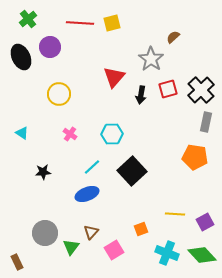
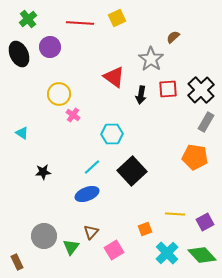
yellow square: moved 5 px right, 5 px up; rotated 12 degrees counterclockwise
black ellipse: moved 2 px left, 3 px up
red triangle: rotated 35 degrees counterclockwise
red square: rotated 12 degrees clockwise
gray rectangle: rotated 18 degrees clockwise
pink cross: moved 3 px right, 19 px up
orange square: moved 4 px right
gray circle: moved 1 px left, 3 px down
cyan cross: rotated 25 degrees clockwise
